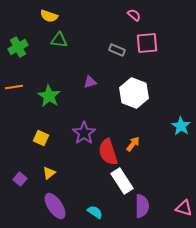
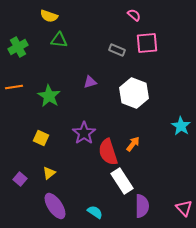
pink triangle: rotated 30 degrees clockwise
